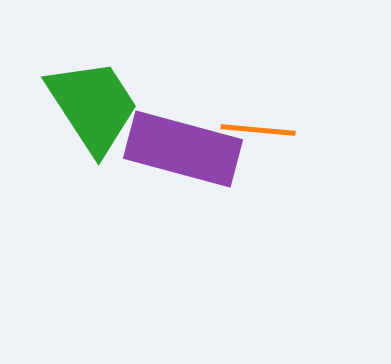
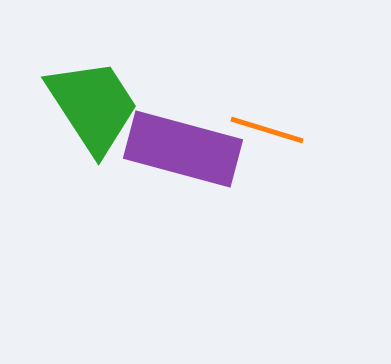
orange line: moved 9 px right; rotated 12 degrees clockwise
